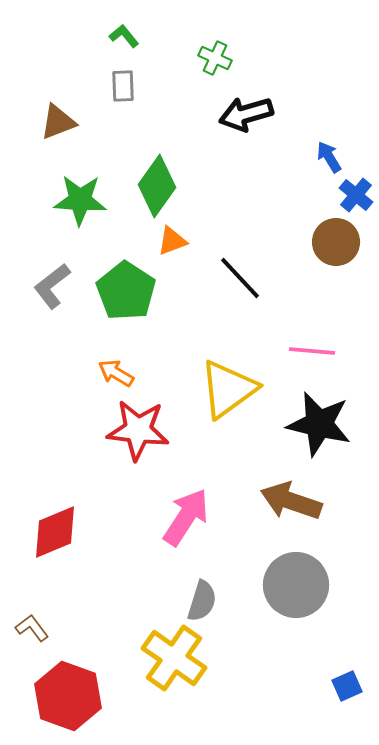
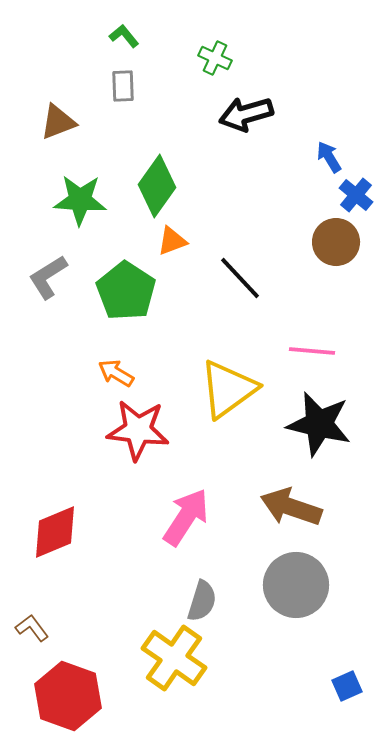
gray L-shape: moved 4 px left, 9 px up; rotated 6 degrees clockwise
brown arrow: moved 6 px down
